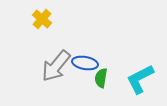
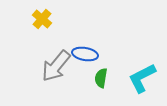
blue ellipse: moved 9 px up
cyan L-shape: moved 2 px right, 1 px up
